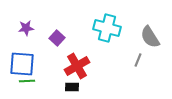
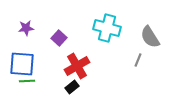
purple square: moved 2 px right
black rectangle: rotated 40 degrees counterclockwise
